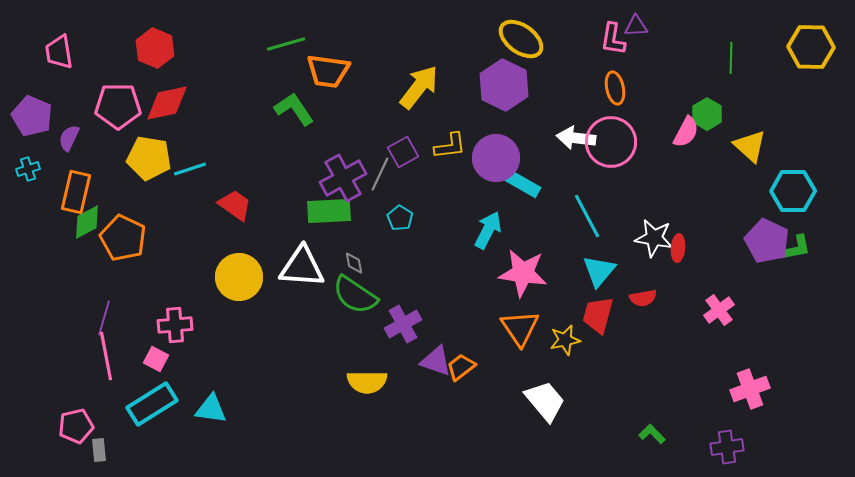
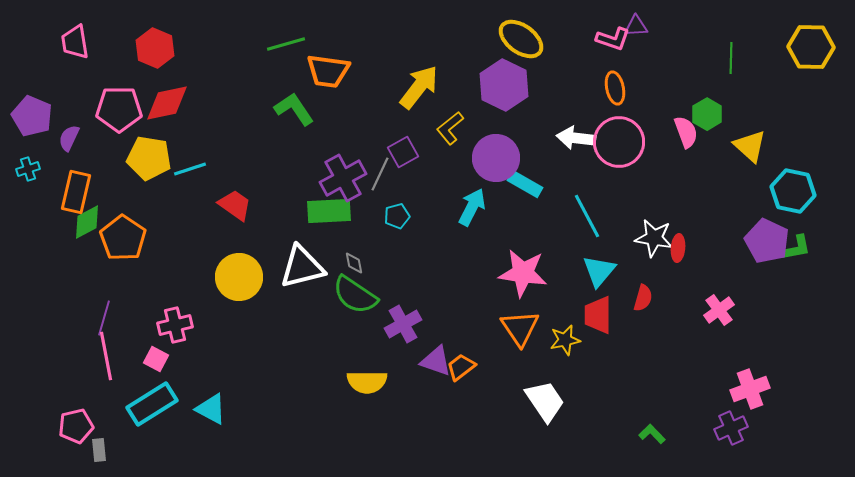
pink L-shape at (613, 39): rotated 80 degrees counterclockwise
pink trapezoid at (59, 52): moved 16 px right, 10 px up
pink pentagon at (118, 106): moved 1 px right, 3 px down
pink semicircle at (686, 132): rotated 48 degrees counterclockwise
pink circle at (611, 142): moved 8 px right
yellow L-shape at (450, 146): moved 18 px up; rotated 148 degrees clockwise
cyan rectangle at (523, 184): moved 2 px right
cyan hexagon at (793, 191): rotated 12 degrees clockwise
cyan pentagon at (400, 218): moved 3 px left, 2 px up; rotated 25 degrees clockwise
cyan arrow at (488, 230): moved 16 px left, 23 px up
orange pentagon at (123, 238): rotated 9 degrees clockwise
white triangle at (302, 267): rotated 18 degrees counterclockwise
red semicircle at (643, 298): rotated 64 degrees counterclockwise
red trapezoid at (598, 315): rotated 15 degrees counterclockwise
pink cross at (175, 325): rotated 8 degrees counterclockwise
white trapezoid at (545, 401): rotated 6 degrees clockwise
cyan triangle at (211, 409): rotated 20 degrees clockwise
purple cross at (727, 447): moved 4 px right, 19 px up; rotated 16 degrees counterclockwise
